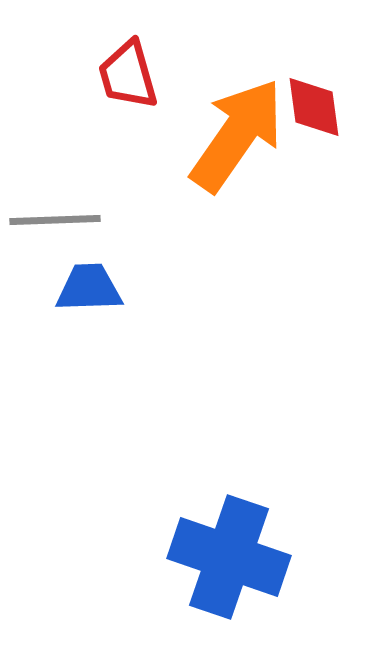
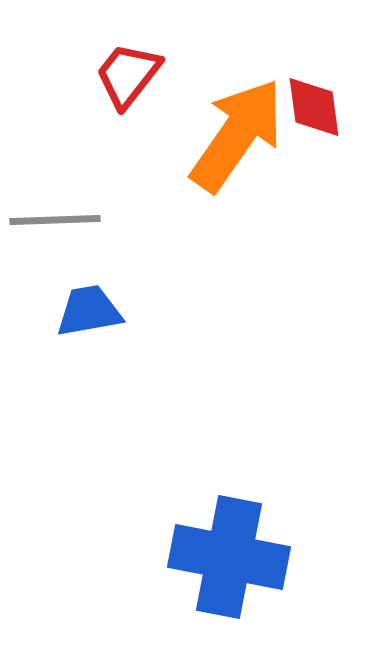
red trapezoid: rotated 54 degrees clockwise
blue trapezoid: moved 23 px down; rotated 8 degrees counterclockwise
blue cross: rotated 8 degrees counterclockwise
